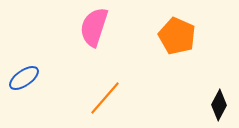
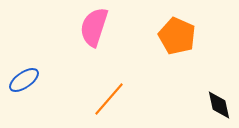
blue ellipse: moved 2 px down
orange line: moved 4 px right, 1 px down
black diamond: rotated 40 degrees counterclockwise
